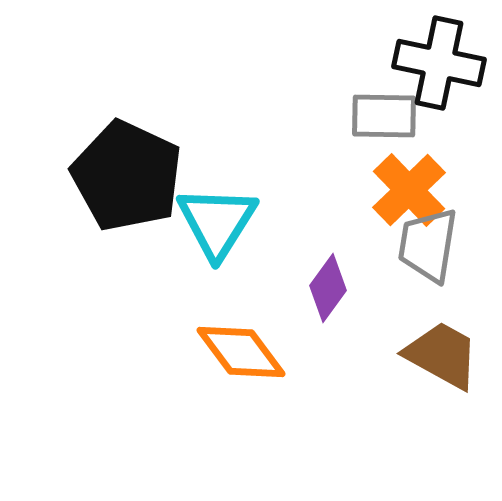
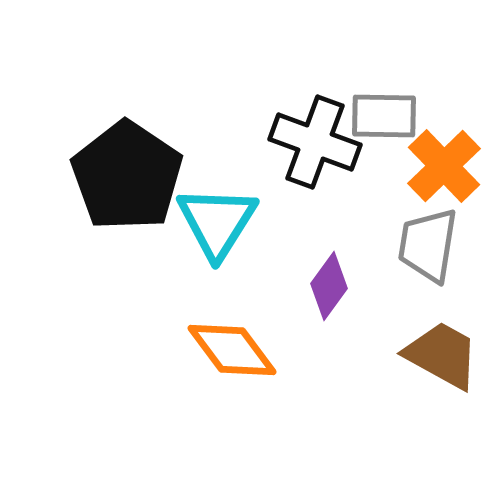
black cross: moved 124 px left, 79 px down; rotated 8 degrees clockwise
black pentagon: rotated 9 degrees clockwise
orange cross: moved 35 px right, 24 px up
purple diamond: moved 1 px right, 2 px up
orange diamond: moved 9 px left, 2 px up
